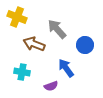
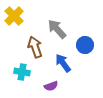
yellow cross: moved 3 px left, 1 px up; rotated 24 degrees clockwise
brown arrow: moved 1 px right, 3 px down; rotated 50 degrees clockwise
blue arrow: moved 3 px left, 5 px up
